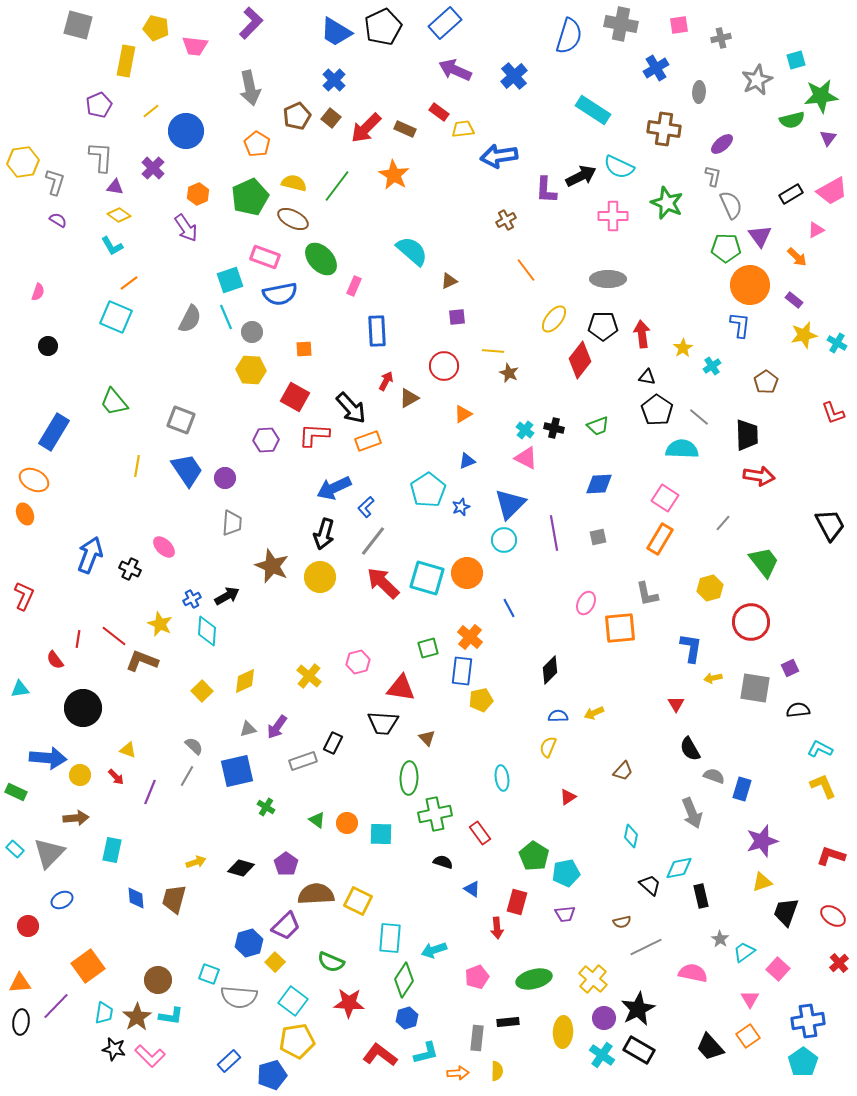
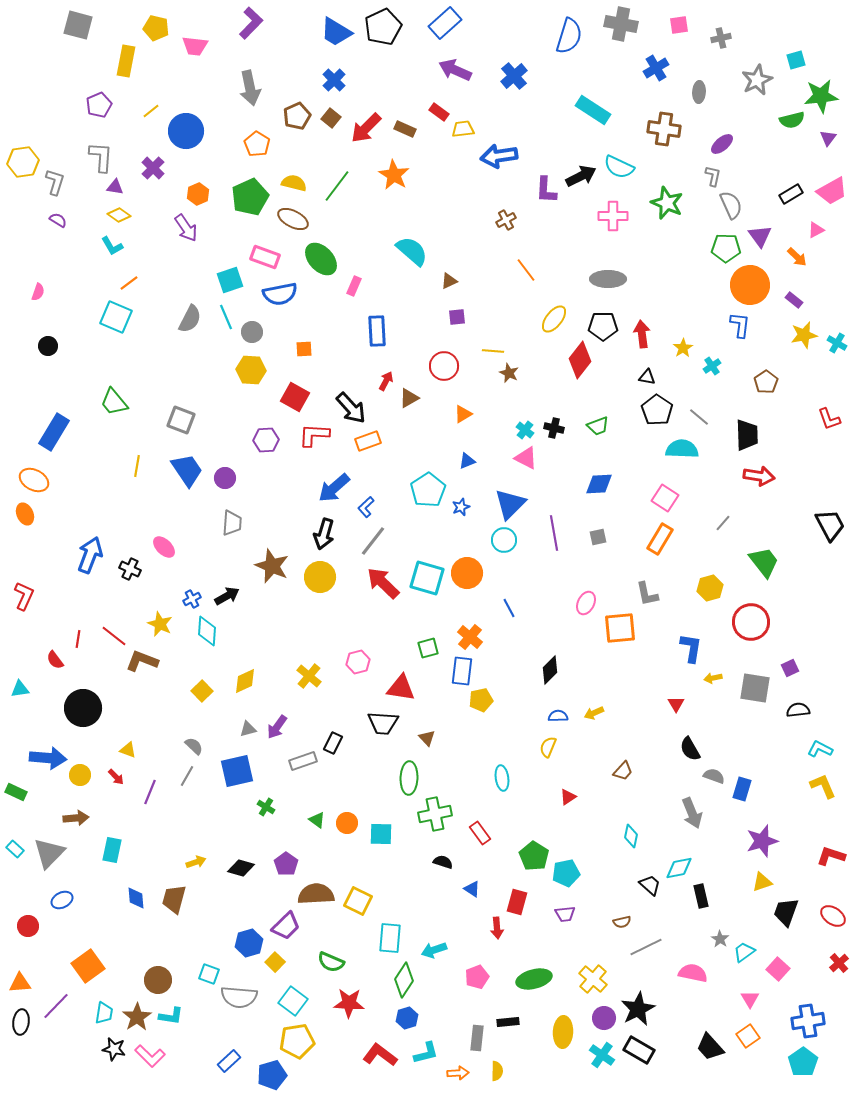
red L-shape at (833, 413): moved 4 px left, 6 px down
blue arrow at (334, 488): rotated 16 degrees counterclockwise
